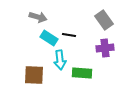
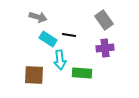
cyan rectangle: moved 1 px left, 1 px down
